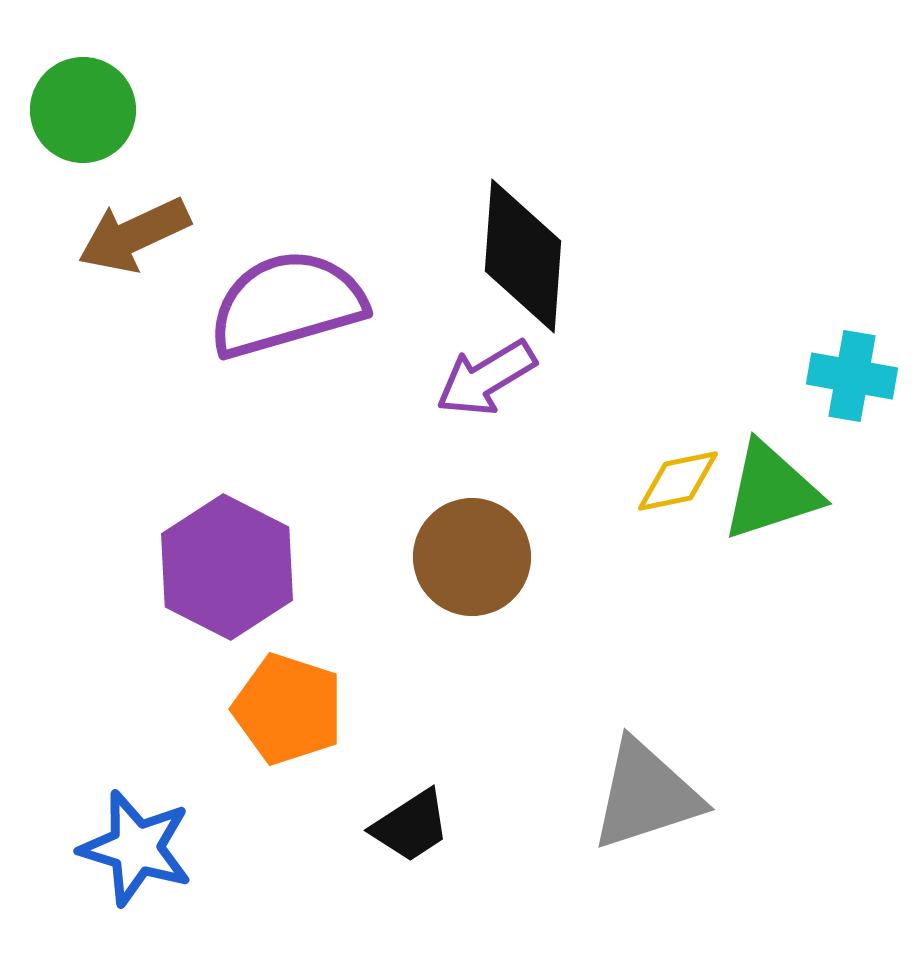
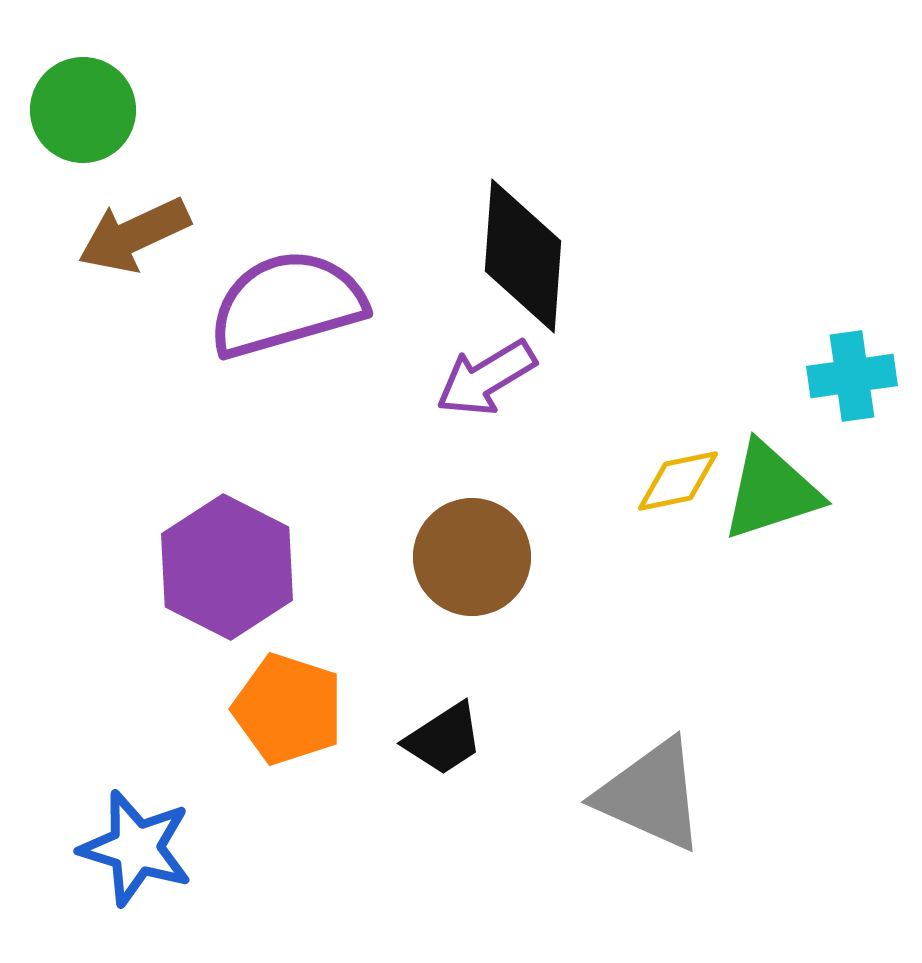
cyan cross: rotated 18 degrees counterclockwise
gray triangle: moved 5 px right; rotated 42 degrees clockwise
black trapezoid: moved 33 px right, 87 px up
